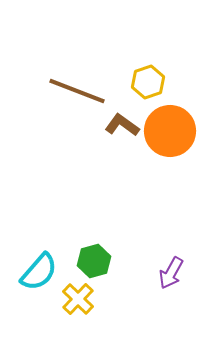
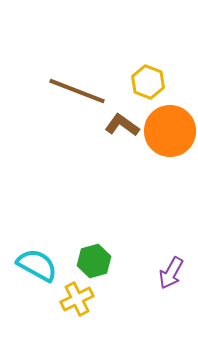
yellow hexagon: rotated 20 degrees counterclockwise
cyan semicircle: moved 2 px left, 7 px up; rotated 102 degrees counterclockwise
yellow cross: moved 1 px left; rotated 20 degrees clockwise
